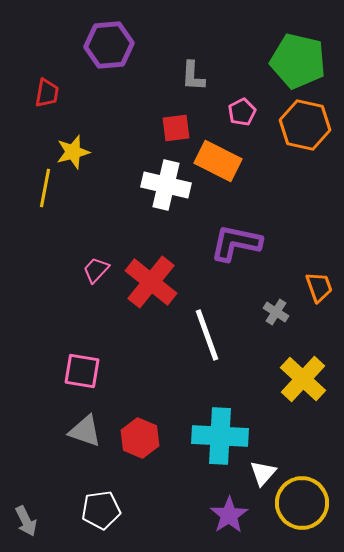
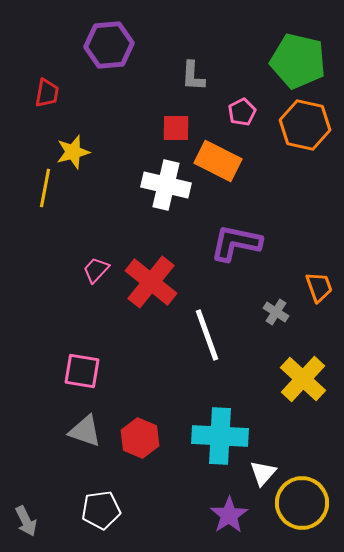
red square: rotated 8 degrees clockwise
